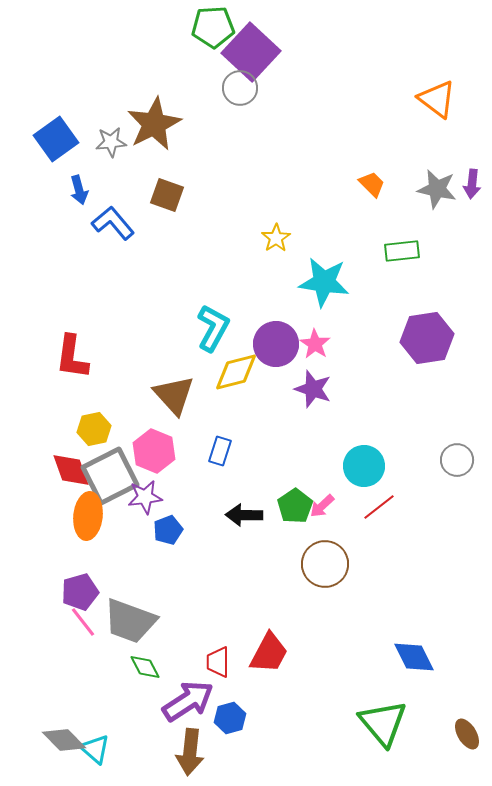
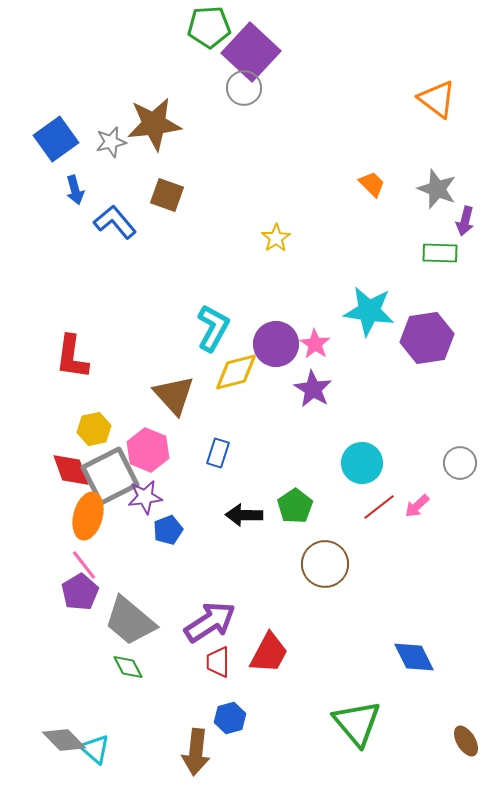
green pentagon at (213, 27): moved 4 px left
gray circle at (240, 88): moved 4 px right
brown star at (154, 124): rotated 20 degrees clockwise
gray star at (111, 142): rotated 8 degrees counterclockwise
purple arrow at (472, 184): moved 7 px left, 37 px down; rotated 8 degrees clockwise
gray star at (437, 189): rotated 9 degrees clockwise
blue arrow at (79, 190): moved 4 px left
blue L-shape at (113, 223): moved 2 px right, 1 px up
green rectangle at (402, 251): moved 38 px right, 2 px down; rotated 8 degrees clockwise
cyan star at (324, 282): moved 45 px right, 29 px down
purple star at (313, 389): rotated 12 degrees clockwise
pink hexagon at (154, 451): moved 6 px left, 1 px up
blue rectangle at (220, 451): moved 2 px left, 2 px down
gray circle at (457, 460): moved 3 px right, 3 px down
cyan circle at (364, 466): moved 2 px left, 3 px up
pink arrow at (322, 506): moved 95 px right
orange ellipse at (88, 516): rotated 9 degrees clockwise
purple pentagon at (80, 592): rotated 15 degrees counterclockwise
gray trapezoid at (130, 621): rotated 20 degrees clockwise
pink line at (83, 622): moved 1 px right, 57 px up
green diamond at (145, 667): moved 17 px left
purple arrow at (188, 701): moved 22 px right, 79 px up
green triangle at (383, 723): moved 26 px left
brown ellipse at (467, 734): moved 1 px left, 7 px down
brown arrow at (190, 752): moved 6 px right
